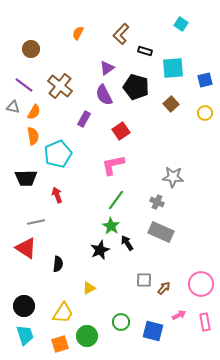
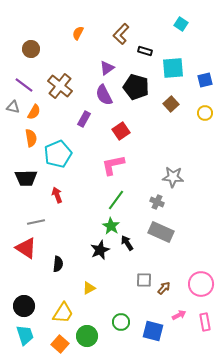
orange semicircle at (33, 136): moved 2 px left, 2 px down
orange square at (60, 344): rotated 30 degrees counterclockwise
